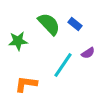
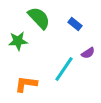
green semicircle: moved 10 px left, 6 px up
cyan line: moved 1 px right, 4 px down
